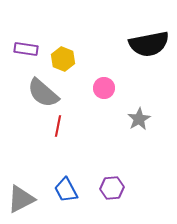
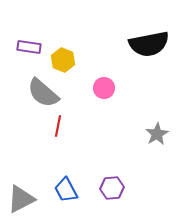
purple rectangle: moved 3 px right, 2 px up
yellow hexagon: moved 1 px down
gray star: moved 18 px right, 15 px down
